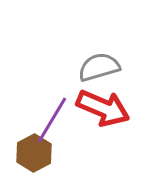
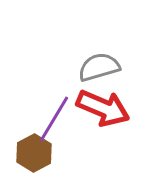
purple line: moved 2 px right, 1 px up
